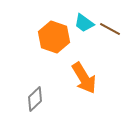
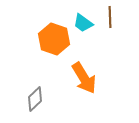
cyan trapezoid: moved 1 px left
brown line: moved 12 px up; rotated 60 degrees clockwise
orange hexagon: moved 2 px down
